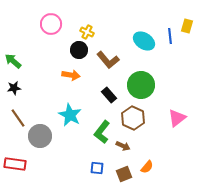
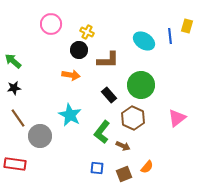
brown L-shape: rotated 50 degrees counterclockwise
